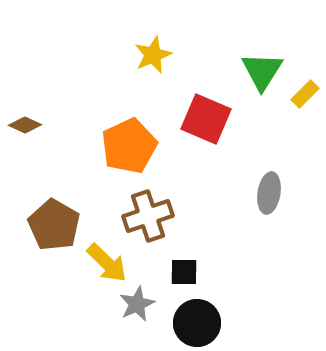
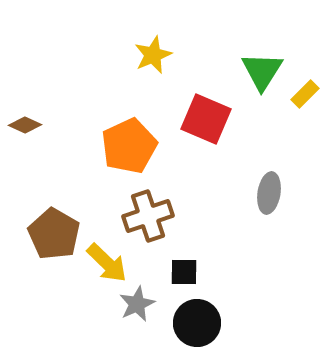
brown pentagon: moved 9 px down
